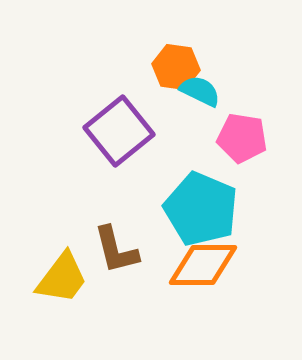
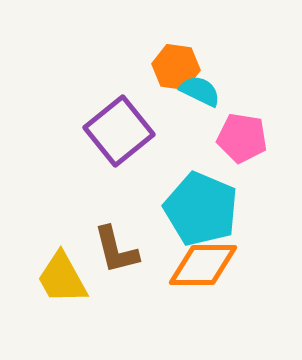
yellow trapezoid: rotated 114 degrees clockwise
